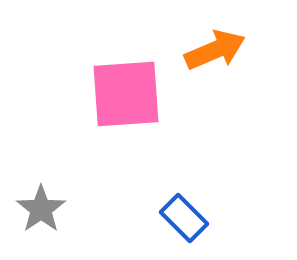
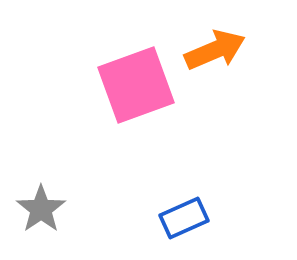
pink square: moved 10 px right, 9 px up; rotated 16 degrees counterclockwise
blue rectangle: rotated 69 degrees counterclockwise
